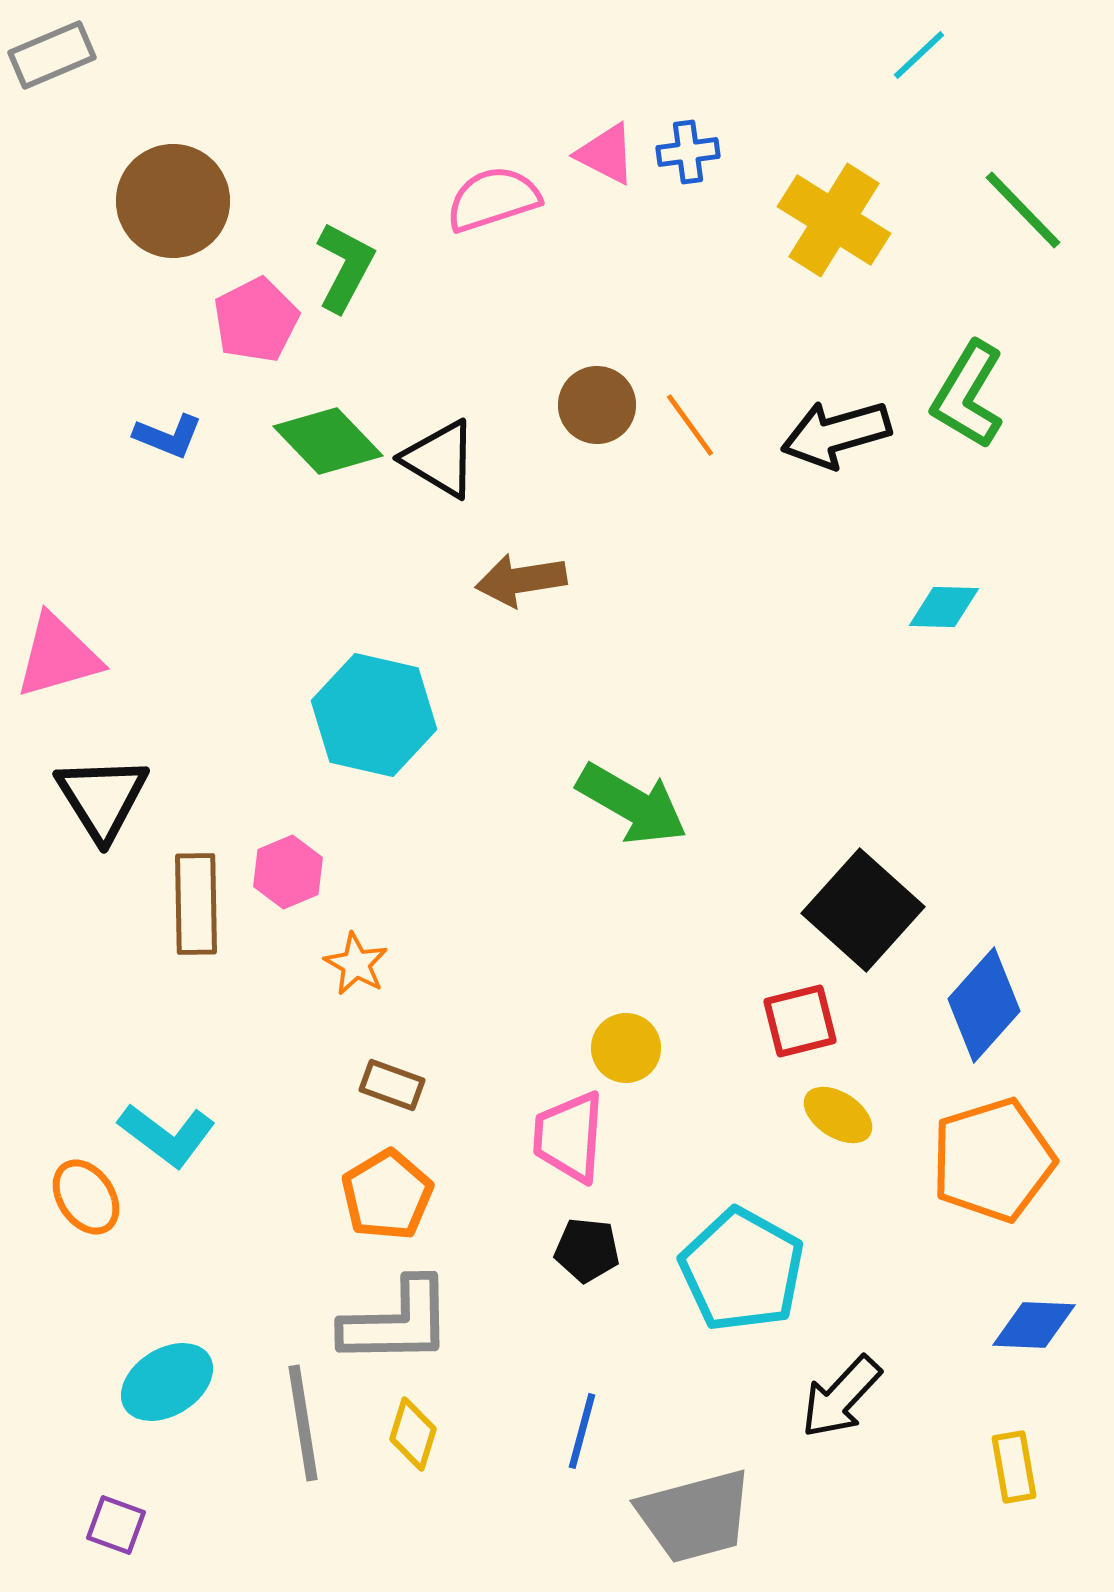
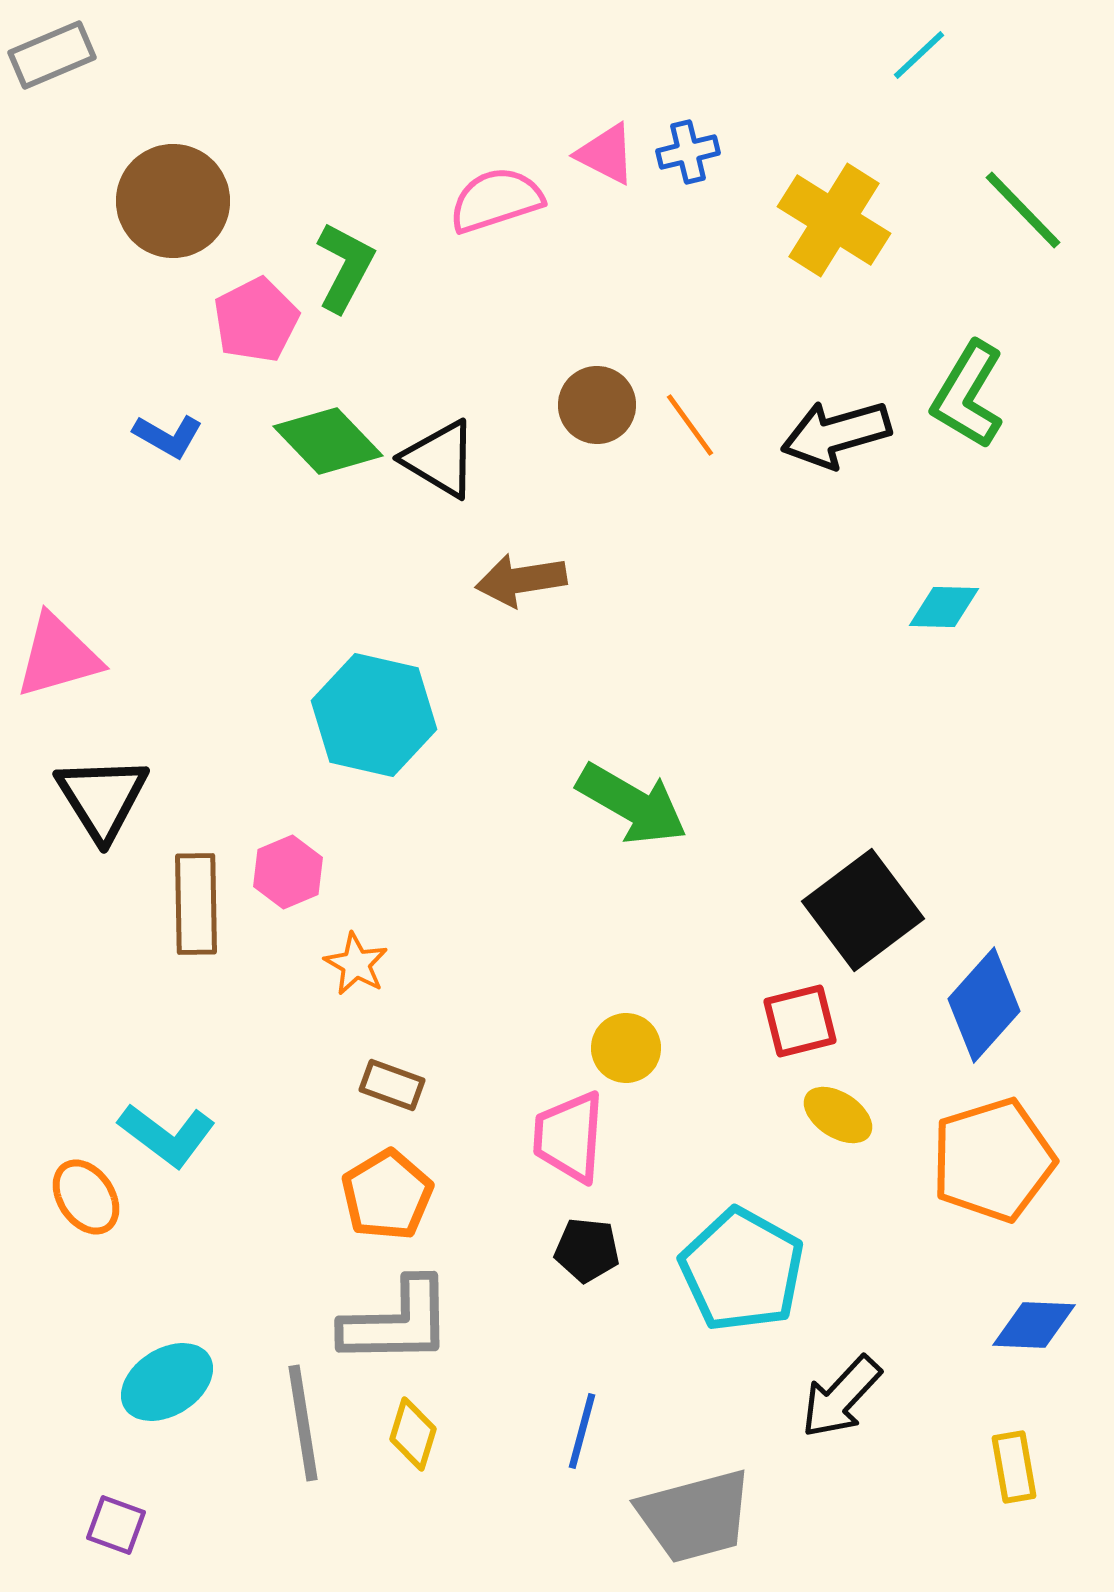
blue cross at (688, 152): rotated 6 degrees counterclockwise
pink semicircle at (493, 199): moved 3 px right, 1 px down
blue L-shape at (168, 436): rotated 8 degrees clockwise
black square at (863, 910): rotated 11 degrees clockwise
